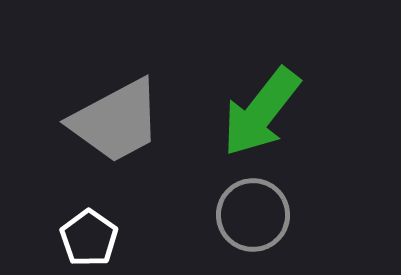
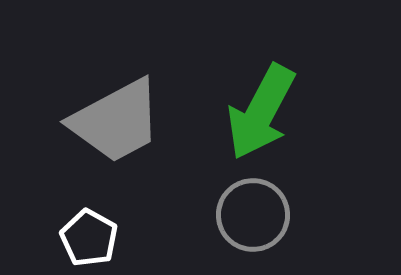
green arrow: rotated 10 degrees counterclockwise
white pentagon: rotated 6 degrees counterclockwise
